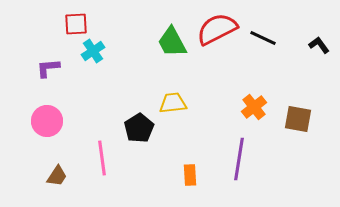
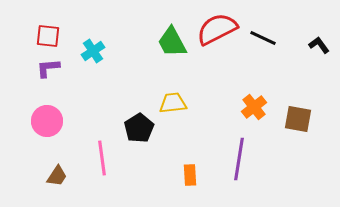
red square: moved 28 px left, 12 px down; rotated 10 degrees clockwise
